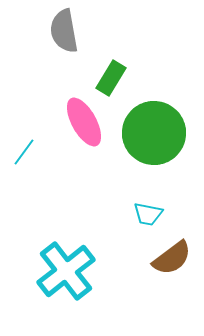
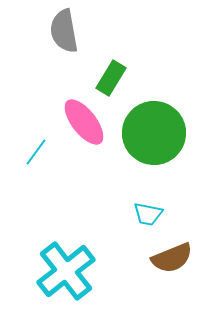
pink ellipse: rotated 9 degrees counterclockwise
cyan line: moved 12 px right
brown semicircle: rotated 15 degrees clockwise
